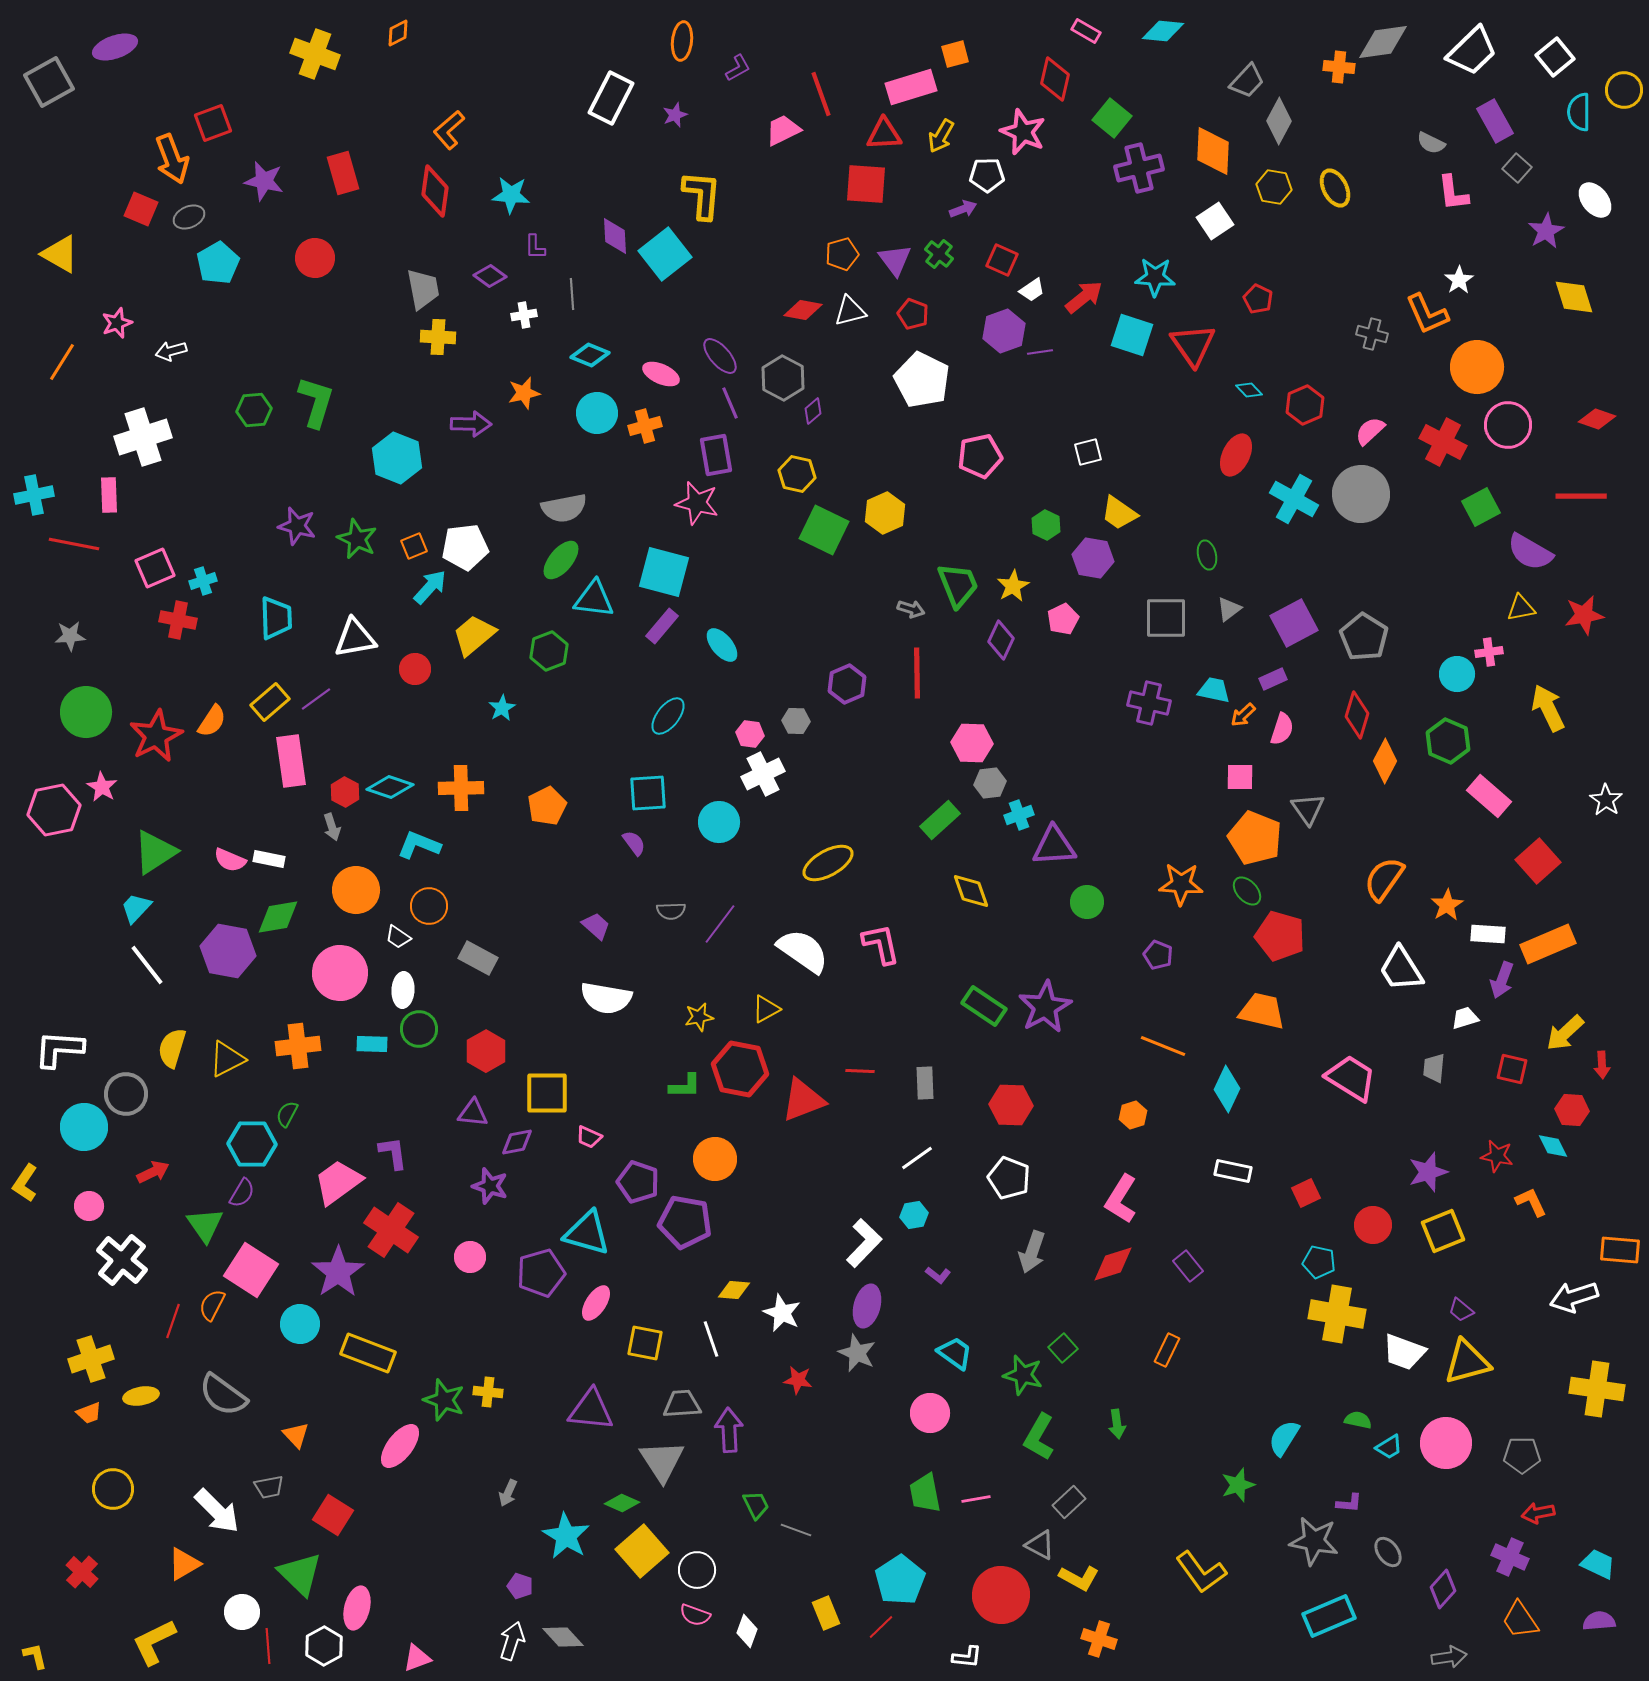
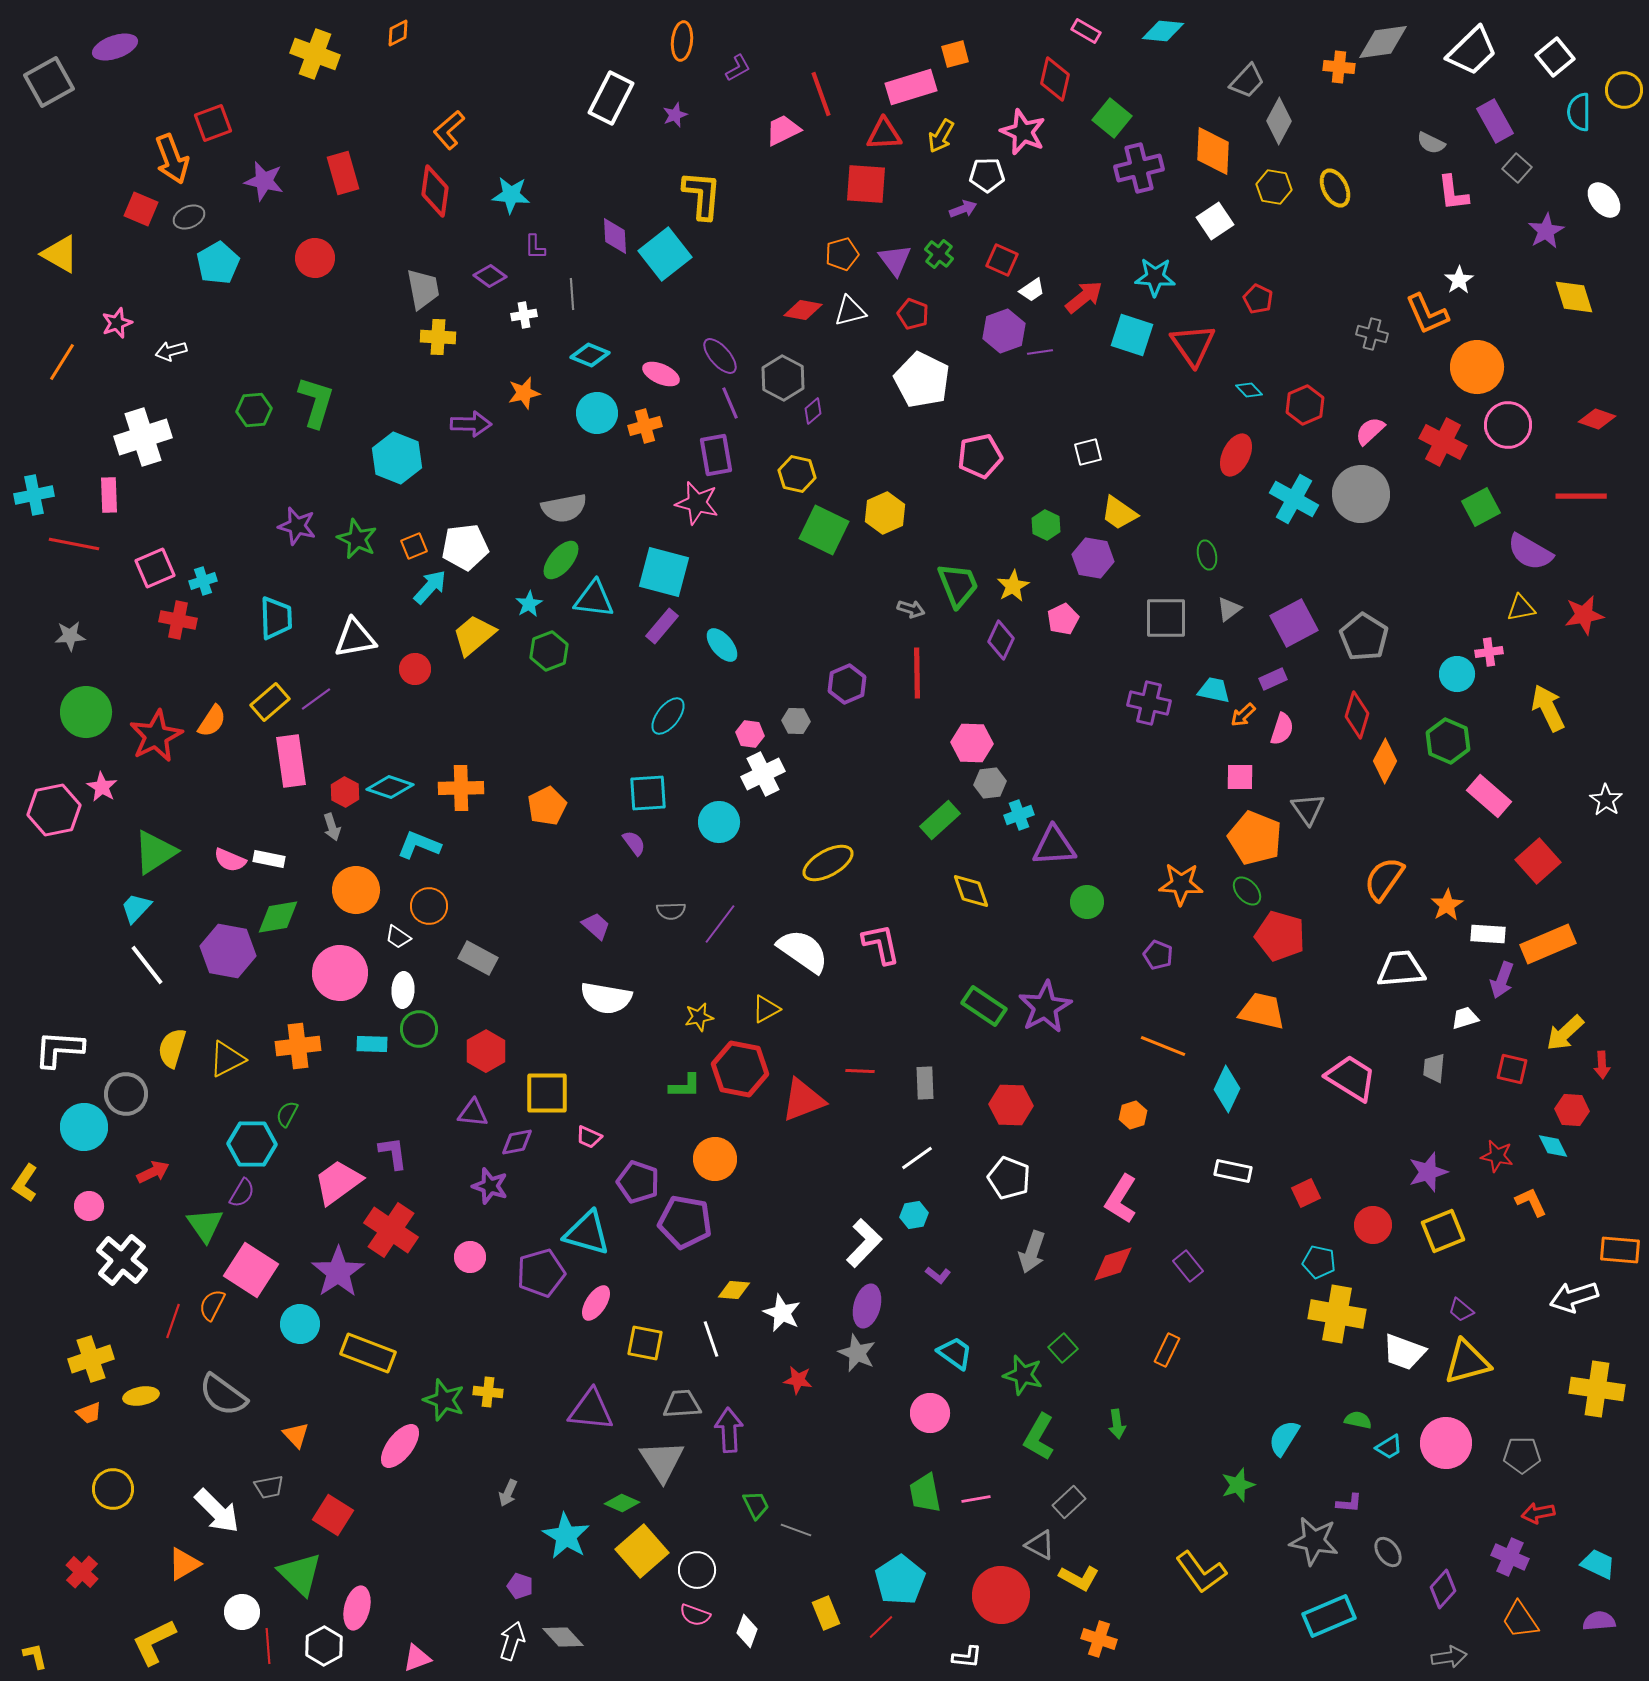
white ellipse at (1595, 200): moved 9 px right
cyan star at (502, 708): moved 27 px right, 104 px up
white trapezoid at (1401, 969): rotated 117 degrees clockwise
